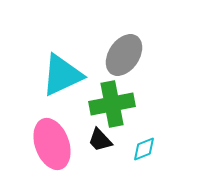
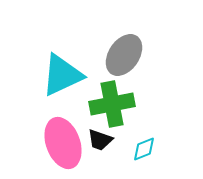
black trapezoid: rotated 28 degrees counterclockwise
pink ellipse: moved 11 px right, 1 px up
